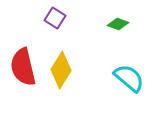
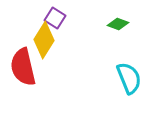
yellow diamond: moved 17 px left, 30 px up
cyan semicircle: rotated 28 degrees clockwise
